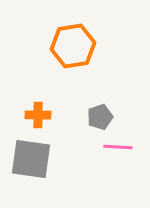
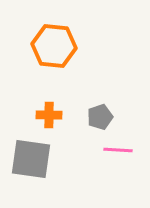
orange hexagon: moved 19 px left; rotated 15 degrees clockwise
orange cross: moved 11 px right
pink line: moved 3 px down
